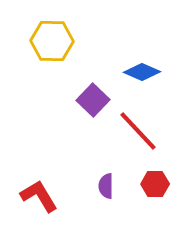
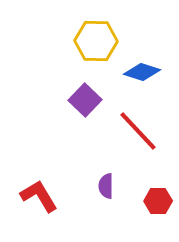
yellow hexagon: moved 44 px right
blue diamond: rotated 6 degrees counterclockwise
purple square: moved 8 px left
red hexagon: moved 3 px right, 17 px down
